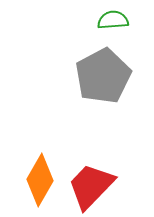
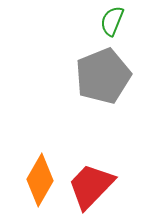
green semicircle: moved 1 px left, 1 px down; rotated 64 degrees counterclockwise
gray pentagon: rotated 6 degrees clockwise
